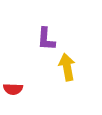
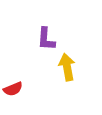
red semicircle: rotated 24 degrees counterclockwise
